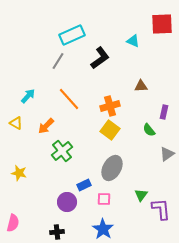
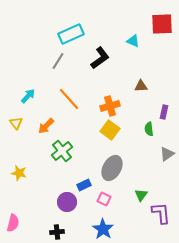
cyan rectangle: moved 1 px left, 1 px up
yellow triangle: rotated 24 degrees clockwise
green semicircle: moved 1 px up; rotated 32 degrees clockwise
pink square: rotated 24 degrees clockwise
purple L-shape: moved 4 px down
